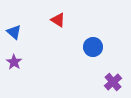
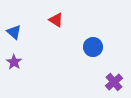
red triangle: moved 2 px left
purple cross: moved 1 px right
